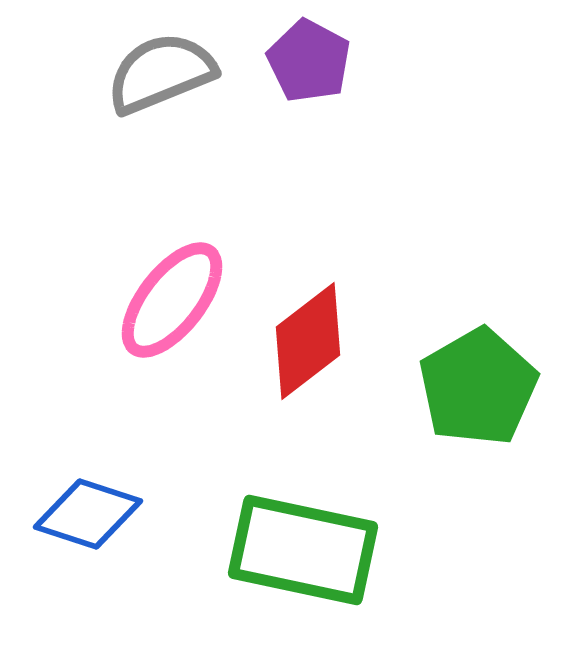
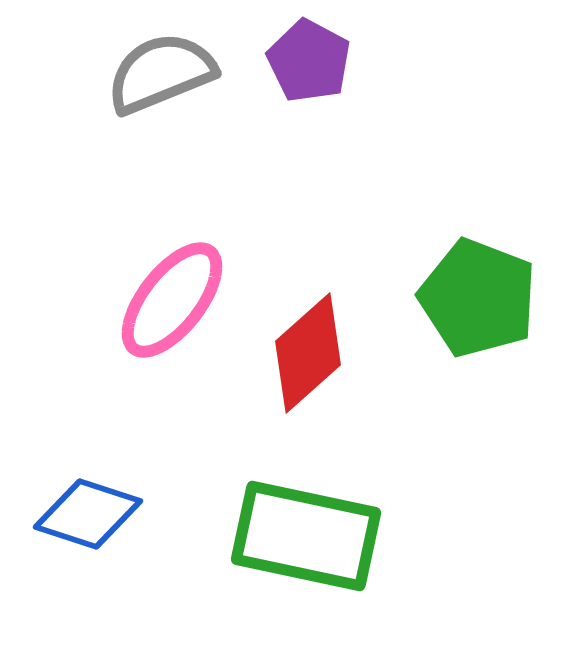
red diamond: moved 12 px down; rotated 4 degrees counterclockwise
green pentagon: moved 89 px up; rotated 21 degrees counterclockwise
green rectangle: moved 3 px right, 14 px up
